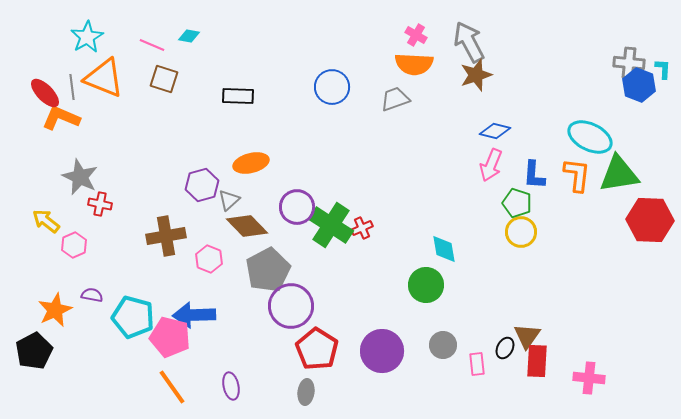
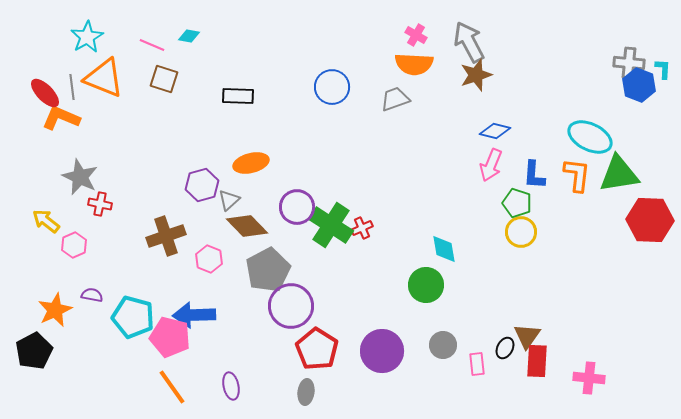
brown cross at (166, 236): rotated 9 degrees counterclockwise
